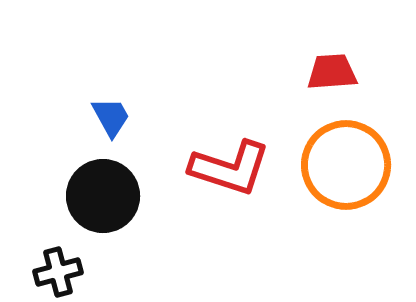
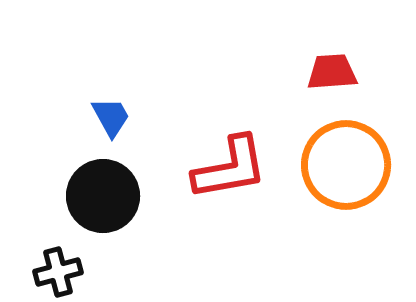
red L-shape: rotated 28 degrees counterclockwise
